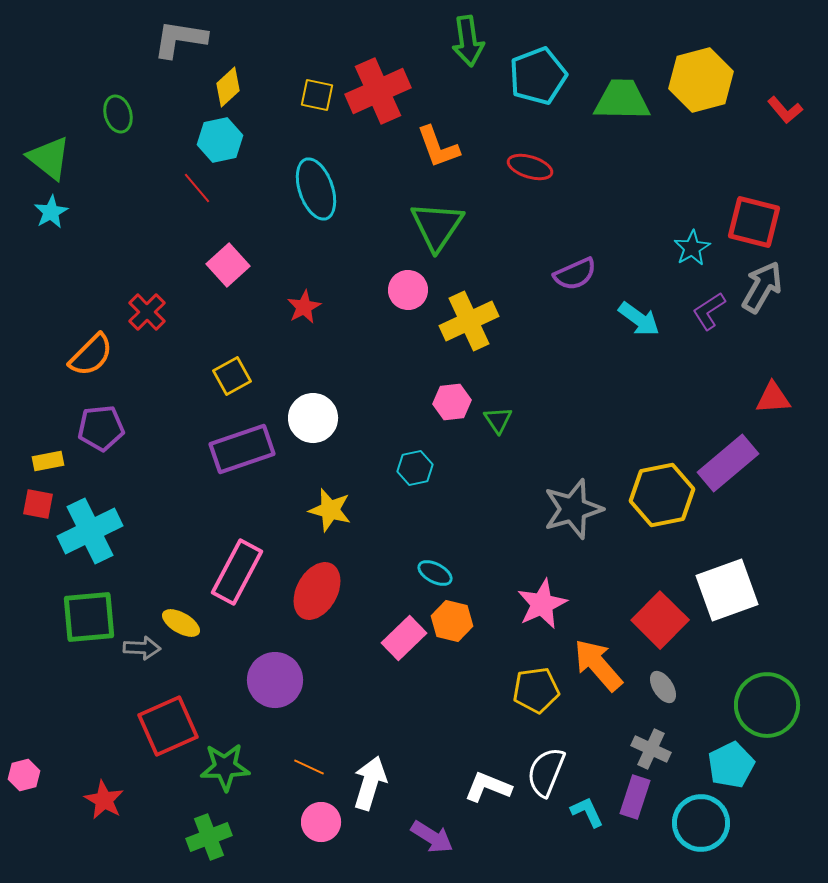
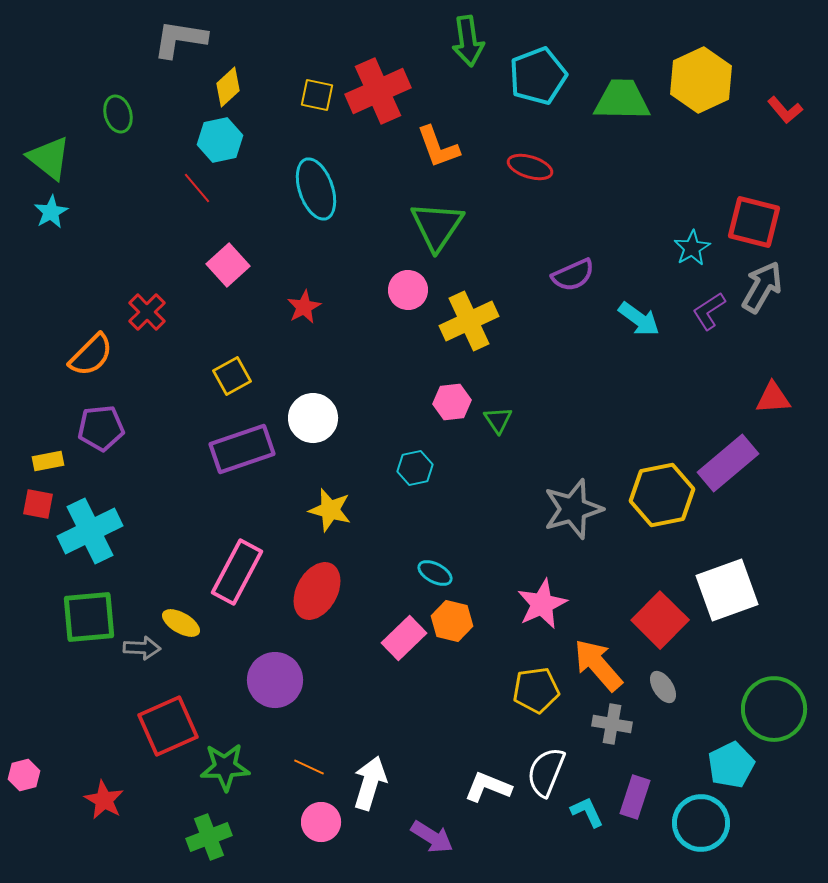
yellow hexagon at (701, 80): rotated 10 degrees counterclockwise
purple semicircle at (575, 274): moved 2 px left, 1 px down
green circle at (767, 705): moved 7 px right, 4 px down
gray cross at (651, 749): moved 39 px left, 25 px up; rotated 15 degrees counterclockwise
